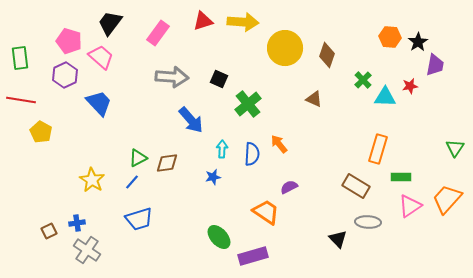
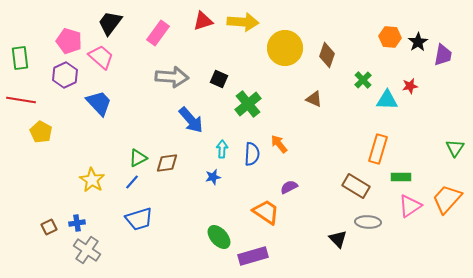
purple trapezoid at (435, 65): moved 8 px right, 10 px up
cyan triangle at (385, 97): moved 2 px right, 3 px down
brown square at (49, 231): moved 4 px up
